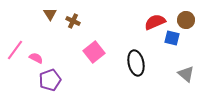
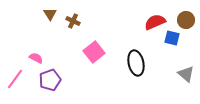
pink line: moved 29 px down
